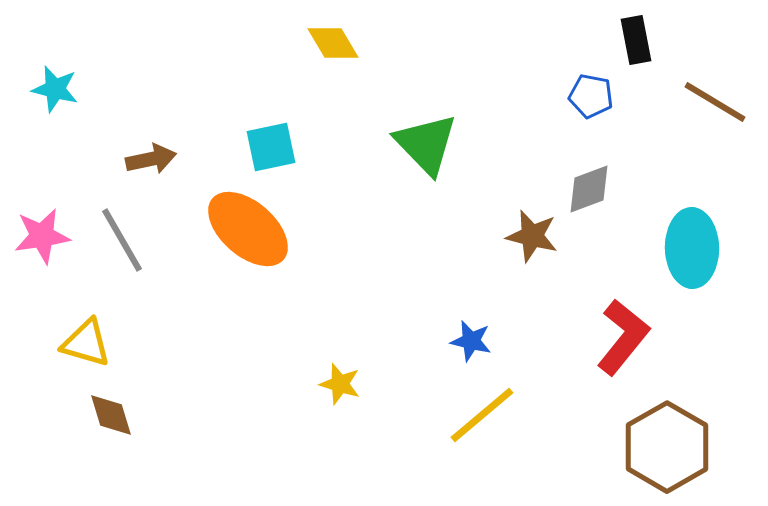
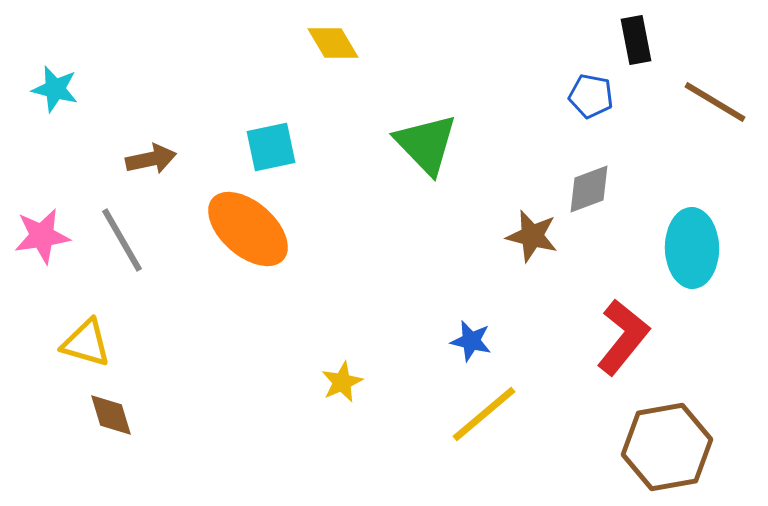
yellow star: moved 2 px right, 2 px up; rotated 30 degrees clockwise
yellow line: moved 2 px right, 1 px up
brown hexagon: rotated 20 degrees clockwise
